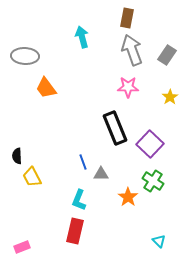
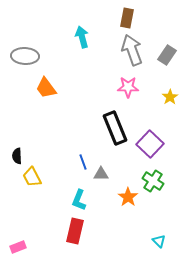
pink rectangle: moved 4 px left
